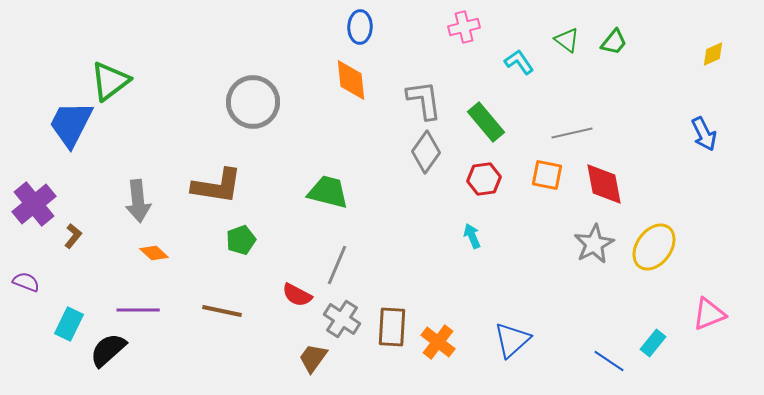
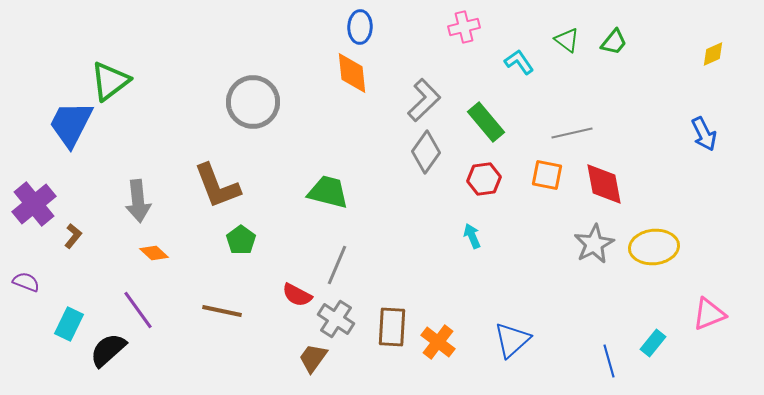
orange diamond at (351, 80): moved 1 px right, 7 px up
gray L-shape at (424, 100): rotated 54 degrees clockwise
brown L-shape at (217, 186): rotated 60 degrees clockwise
green pentagon at (241, 240): rotated 16 degrees counterclockwise
yellow ellipse at (654, 247): rotated 48 degrees clockwise
purple line at (138, 310): rotated 54 degrees clockwise
gray cross at (342, 319): moved 6 px left
blue line at (609, 361): rotated 40 degrees clockwise
